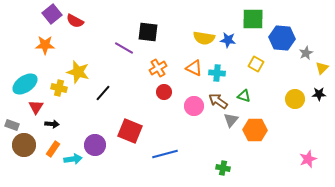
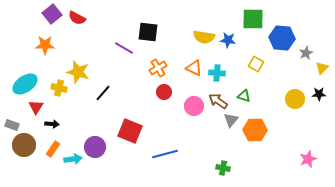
red semicircle: moved 2 px right, 3 px up
yellow semicircle: moved 1 px up
purple circle: moved 2 px down
